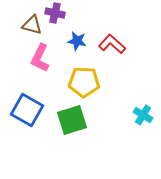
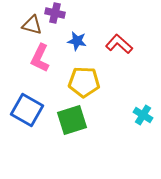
red L-shape: moved 7 px right
